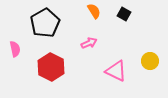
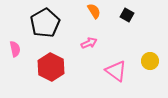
black square: moved 3 px right, 1 px down
pink triangle: rotated 10 degrees clockwise
